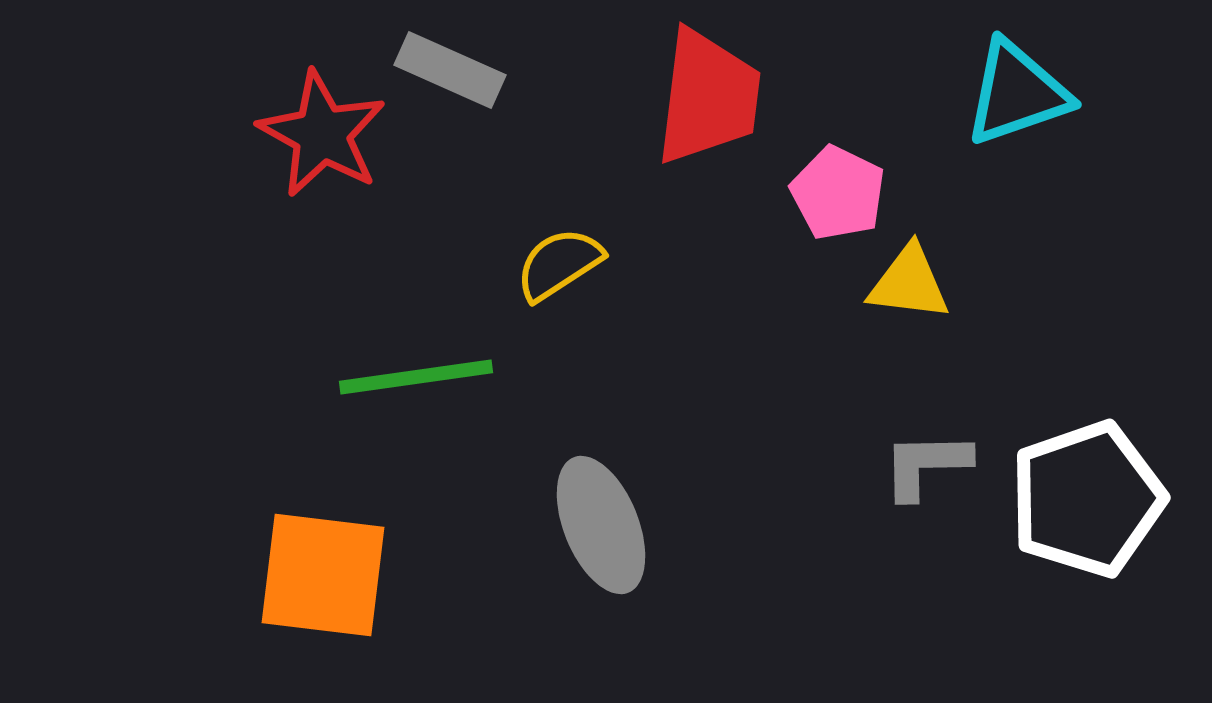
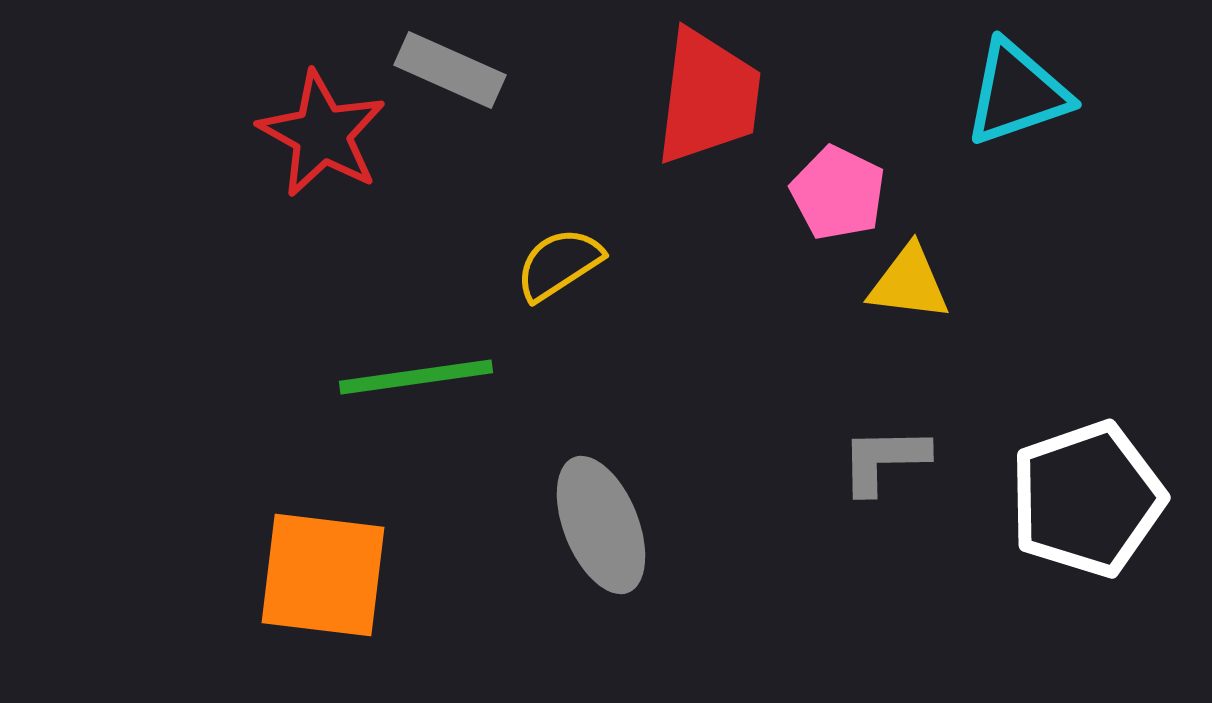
gray L-shape: moved 42 px left, 5 px up
